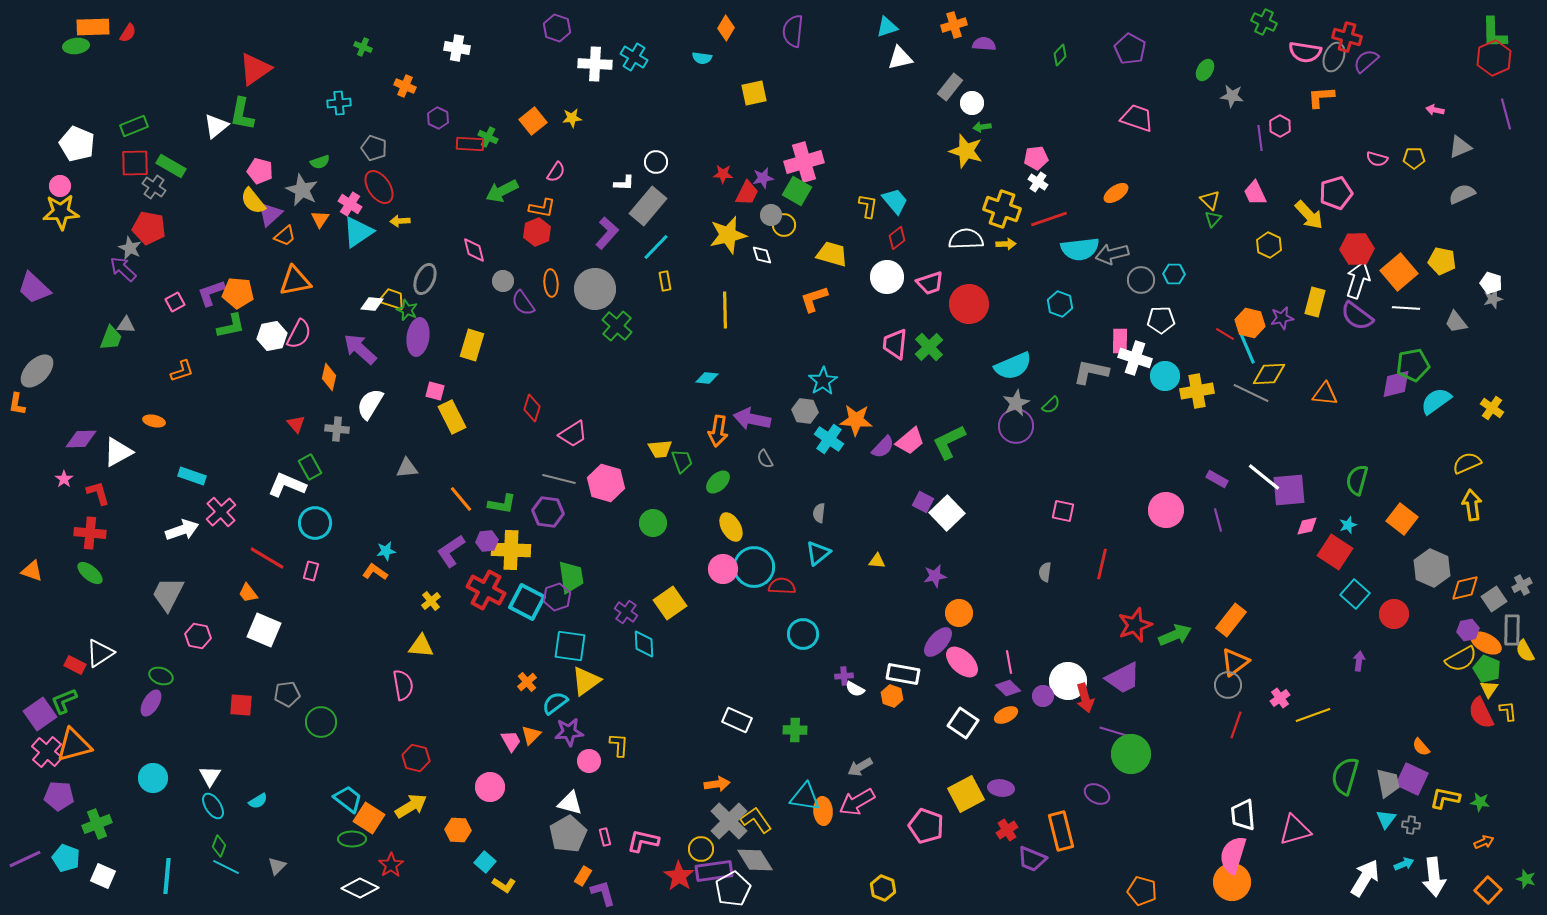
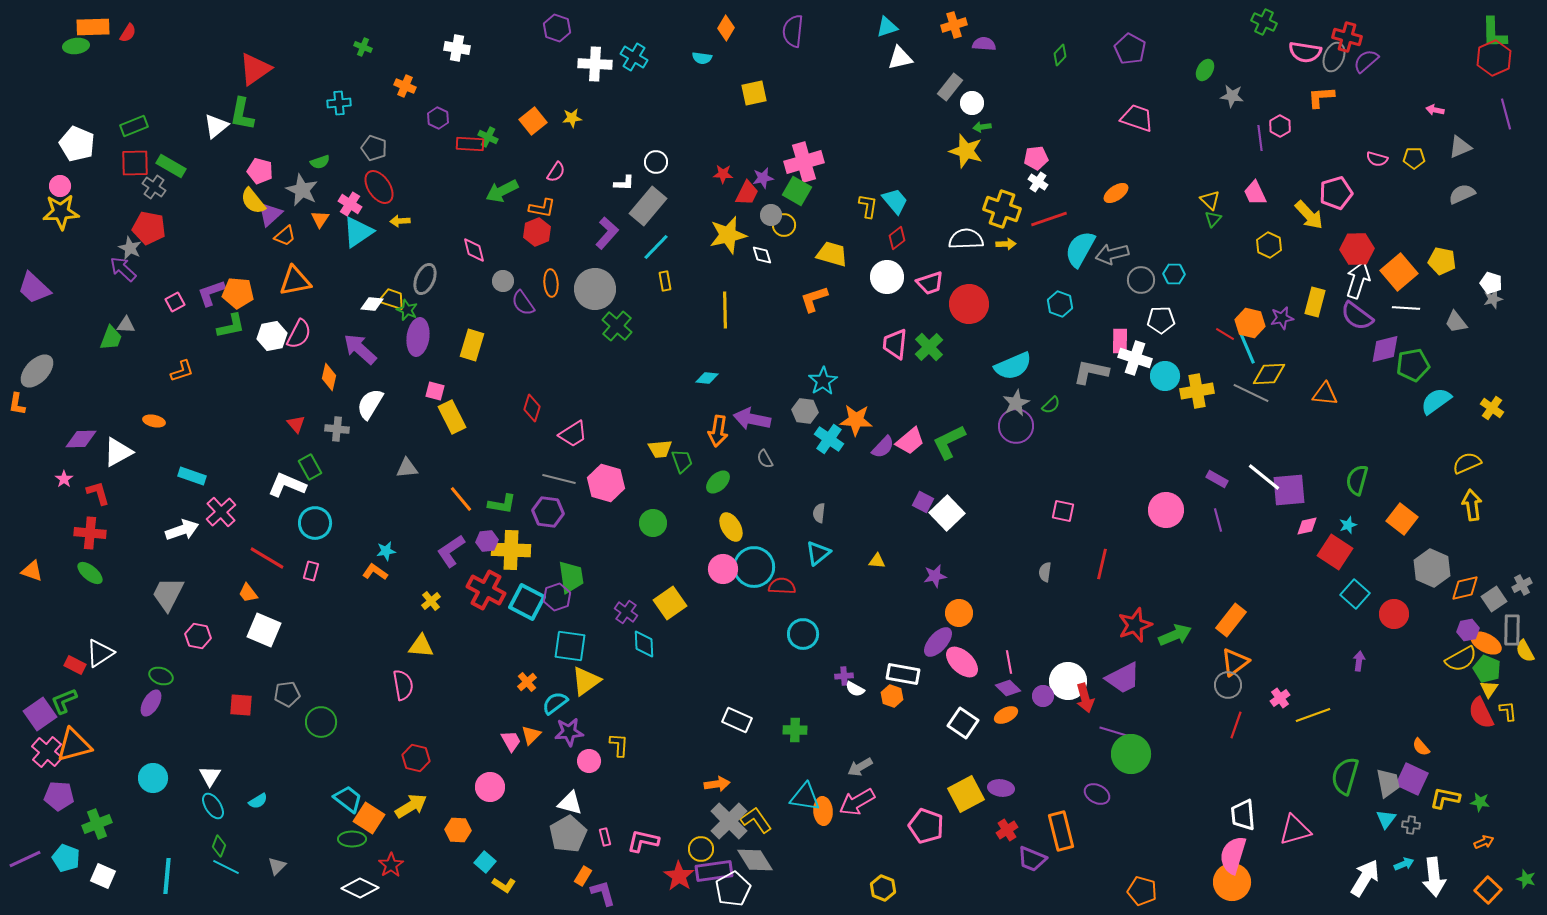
cyan semicircle at (1080, 249): rotated 126 degrees clockwise
purple diamond at (1396, 384): moved 11 px left, 35 px up
